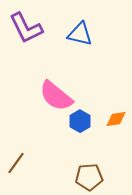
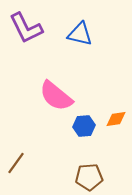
blue hexagon: moved 4 px right, 5 px down; rotated 25 degrees clockwise
